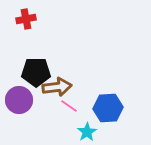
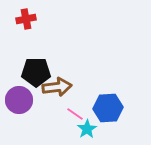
pink line: moved 6 px right, 8 px down
cyan star: moved 3 px up
